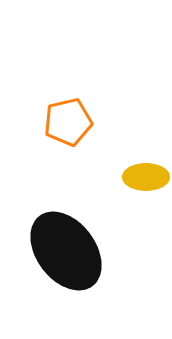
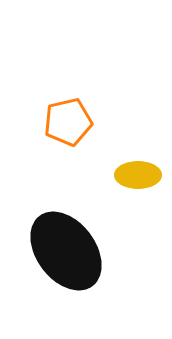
yellow ellipse: moved 8 px left, 2 px up
